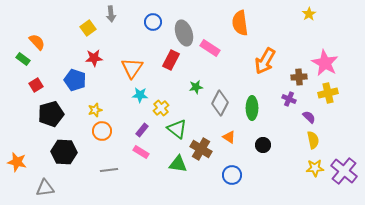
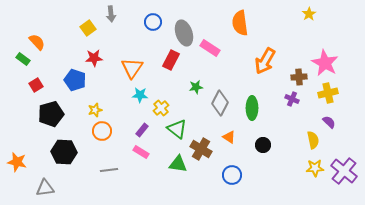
purple cross at (289, 99): moved 3 px right
purple semicircle at (309, 117): moved 20 px right, 5 px down
